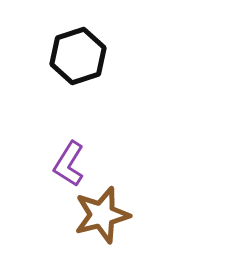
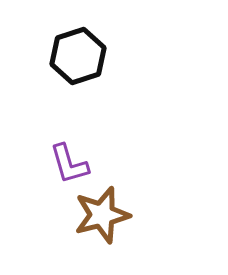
purple L-shape: rotated 48 degrees counterclockwise
